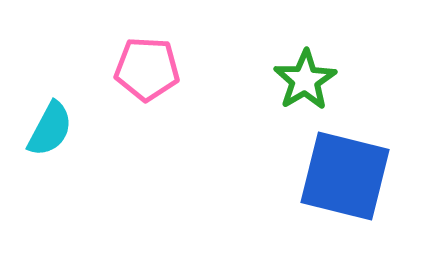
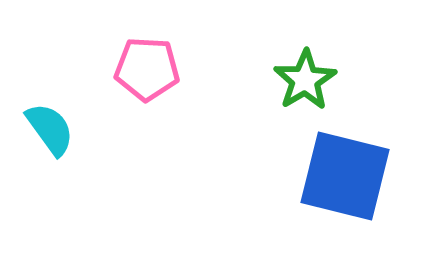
cyan semicircle: rotated 64 degrees counterclockwise
